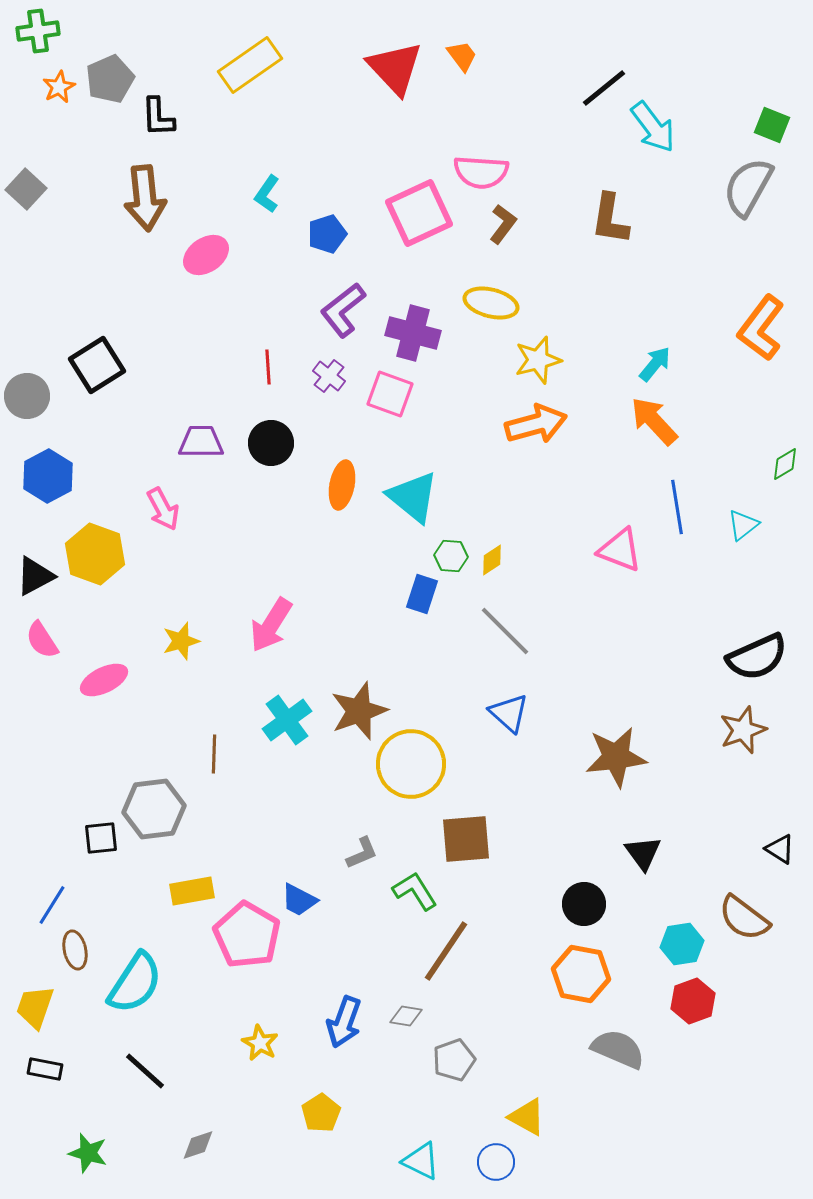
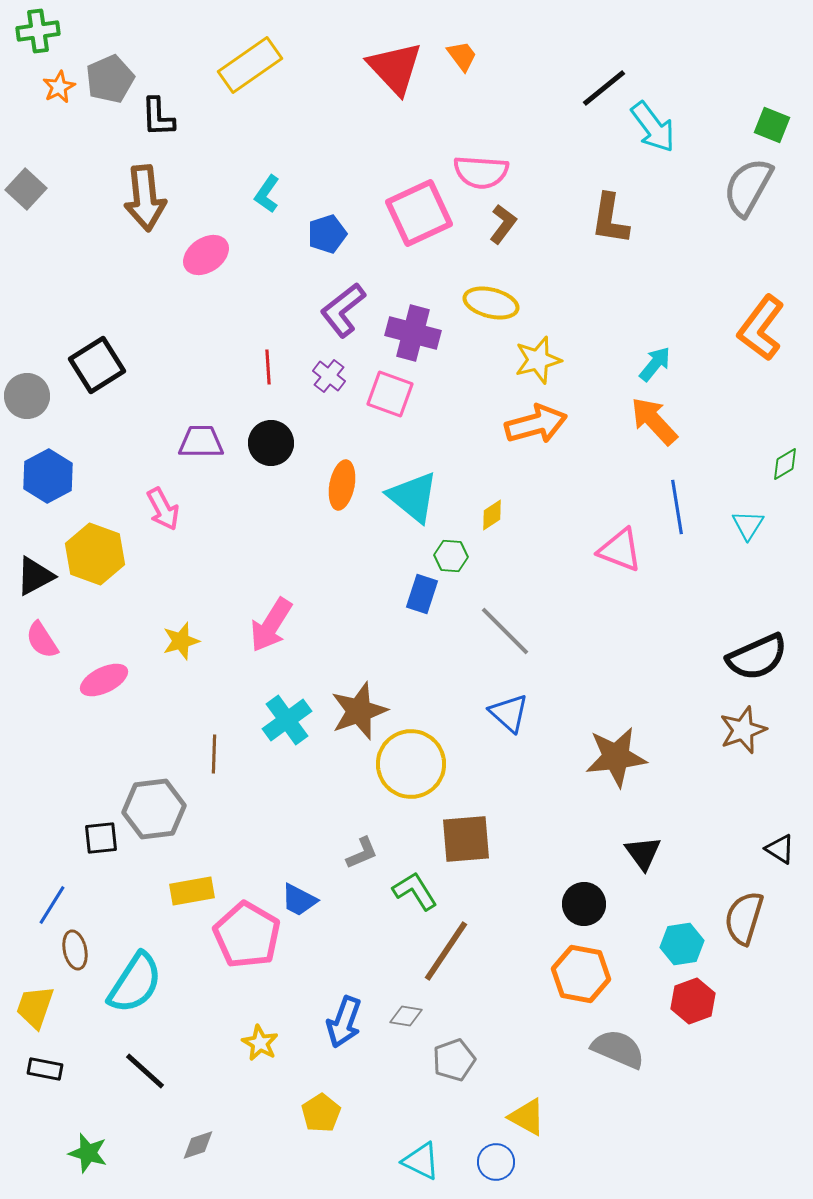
cyan triangle at (743, 525): moved 5 px right; rotated 20 degrees counterclockwise
yellow diamond at (492, 560): moved 45 px up
brown semicircle at (744, 918): rotated 70 degrees clockwise
